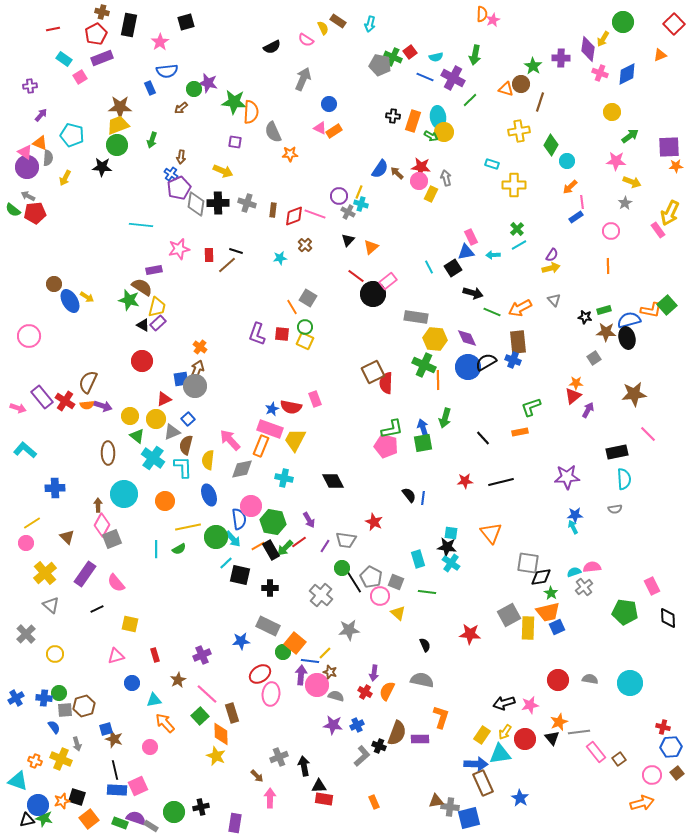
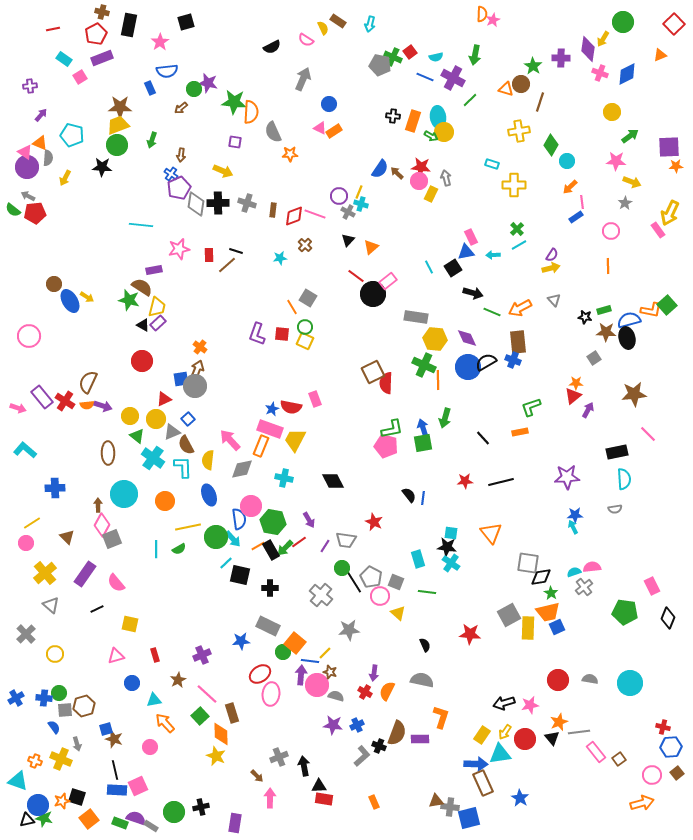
brown arrow at (181, 157): moved 2 px up
brown semicircle at (186, 445): rotated 42 degrees counterclockwise
black diamond at (668, 618): rotated 25 degrees clockwise
